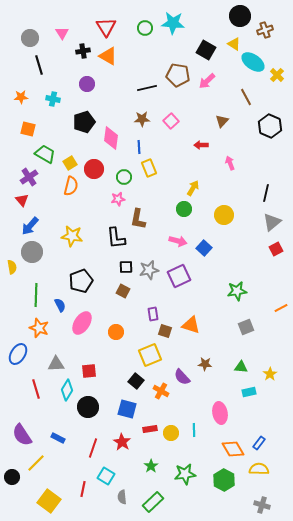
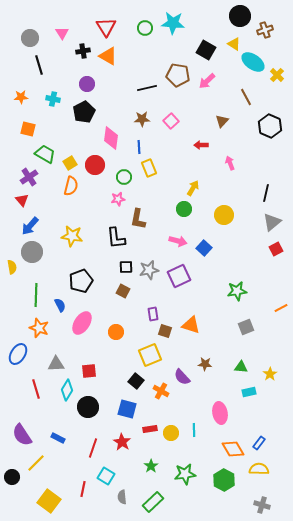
black pentagon at (84, 122): moved 10 px up; rotated 10 degrees counterclockwise
red circle at (94, 169): moved 1 px right, 4 px up
